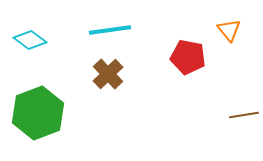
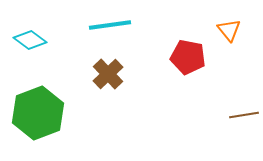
cyan line: moved 5 px up
